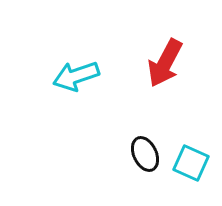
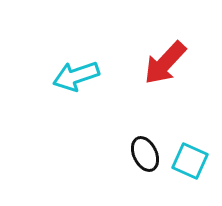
red arrow: rotated 15 degrees clockwise
cyan square: moved 1 px left, 2 px up
